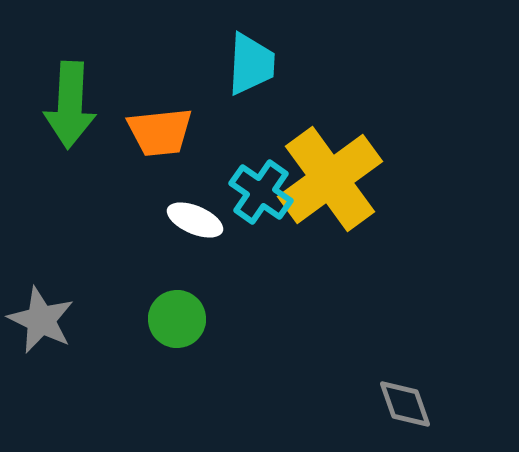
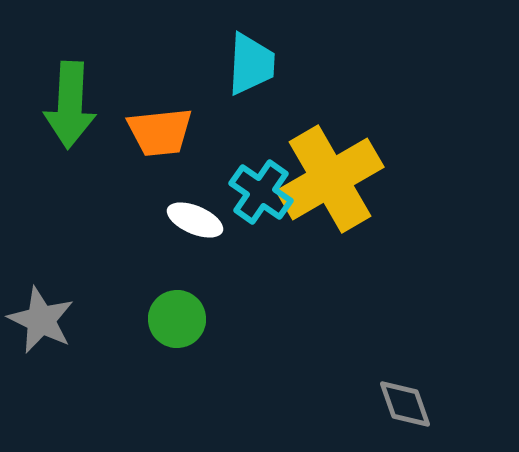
yellow cross: rotated 6 degrees clockwise
